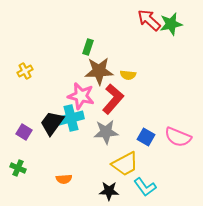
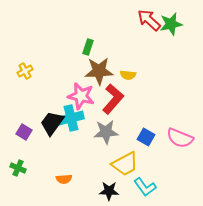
pink semicircle: moved 2 px right, 1 px down
